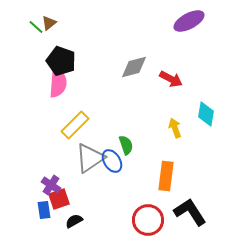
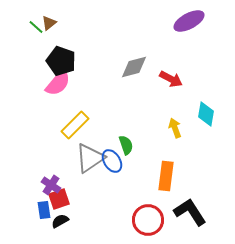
pink semicircle: rotated 36 degrees clockwise
black semicircle: moved 14 px left
